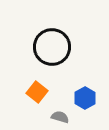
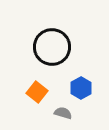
blue hexagon: moved 4 px left, 10 px up
gray semicircle: moved 3 px right, 4 px up
